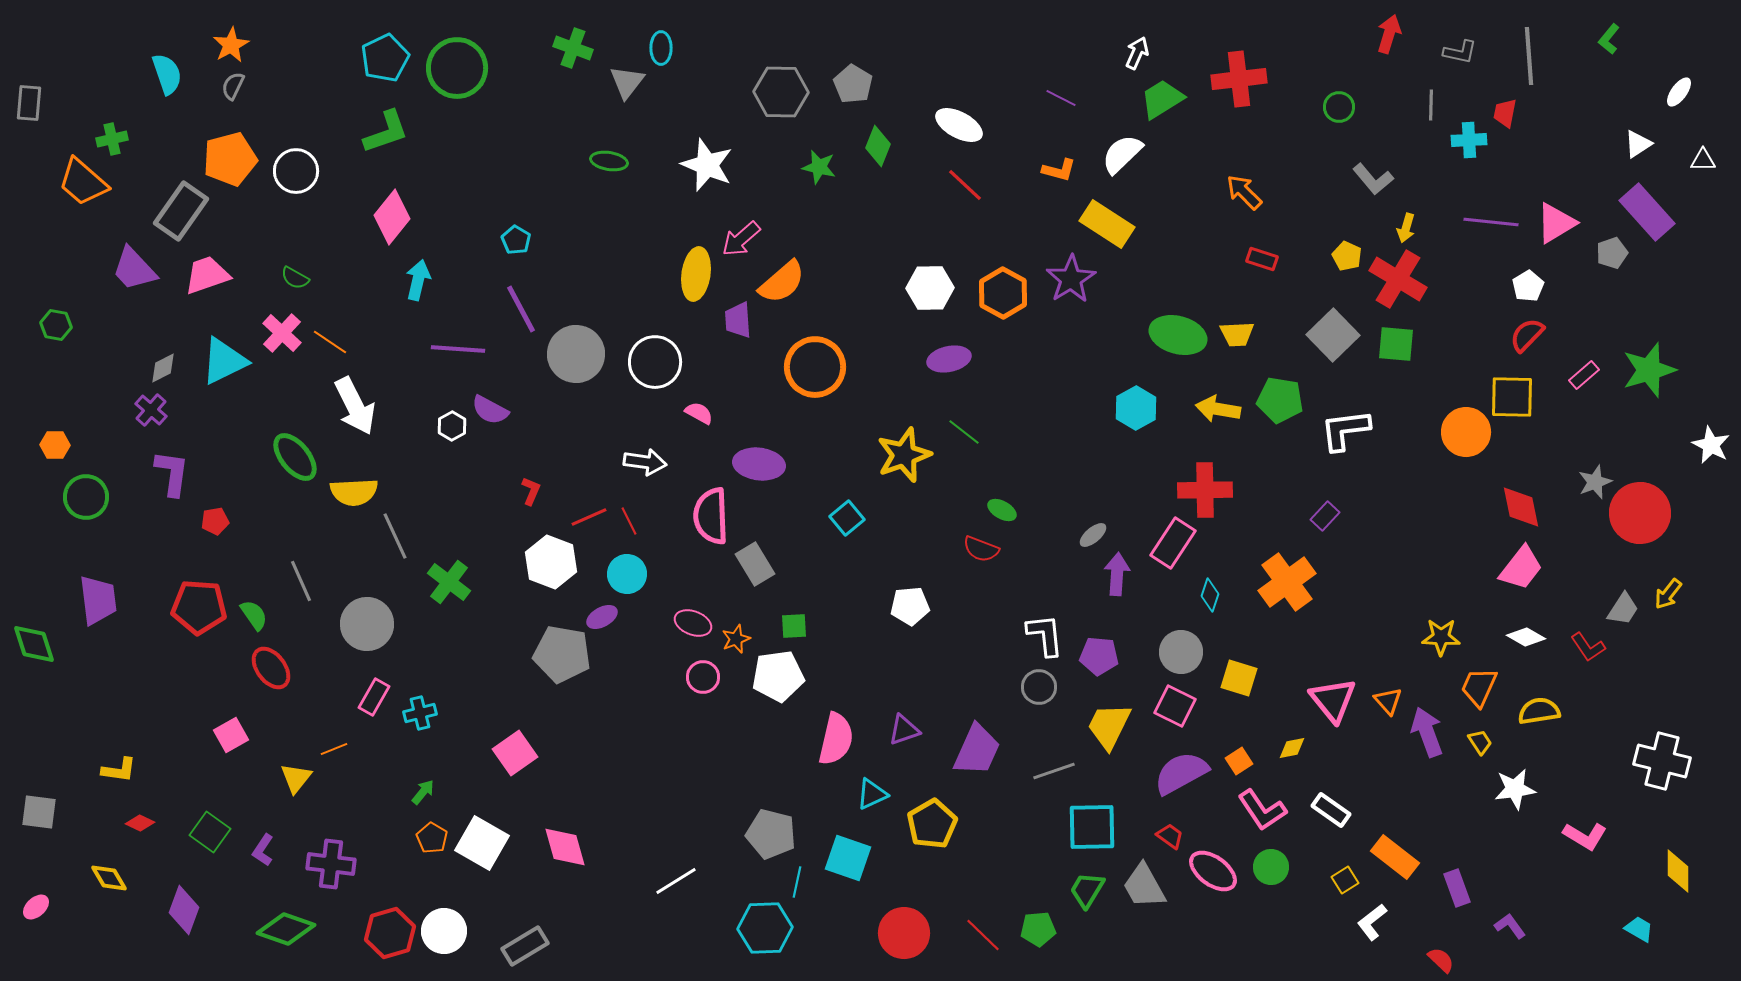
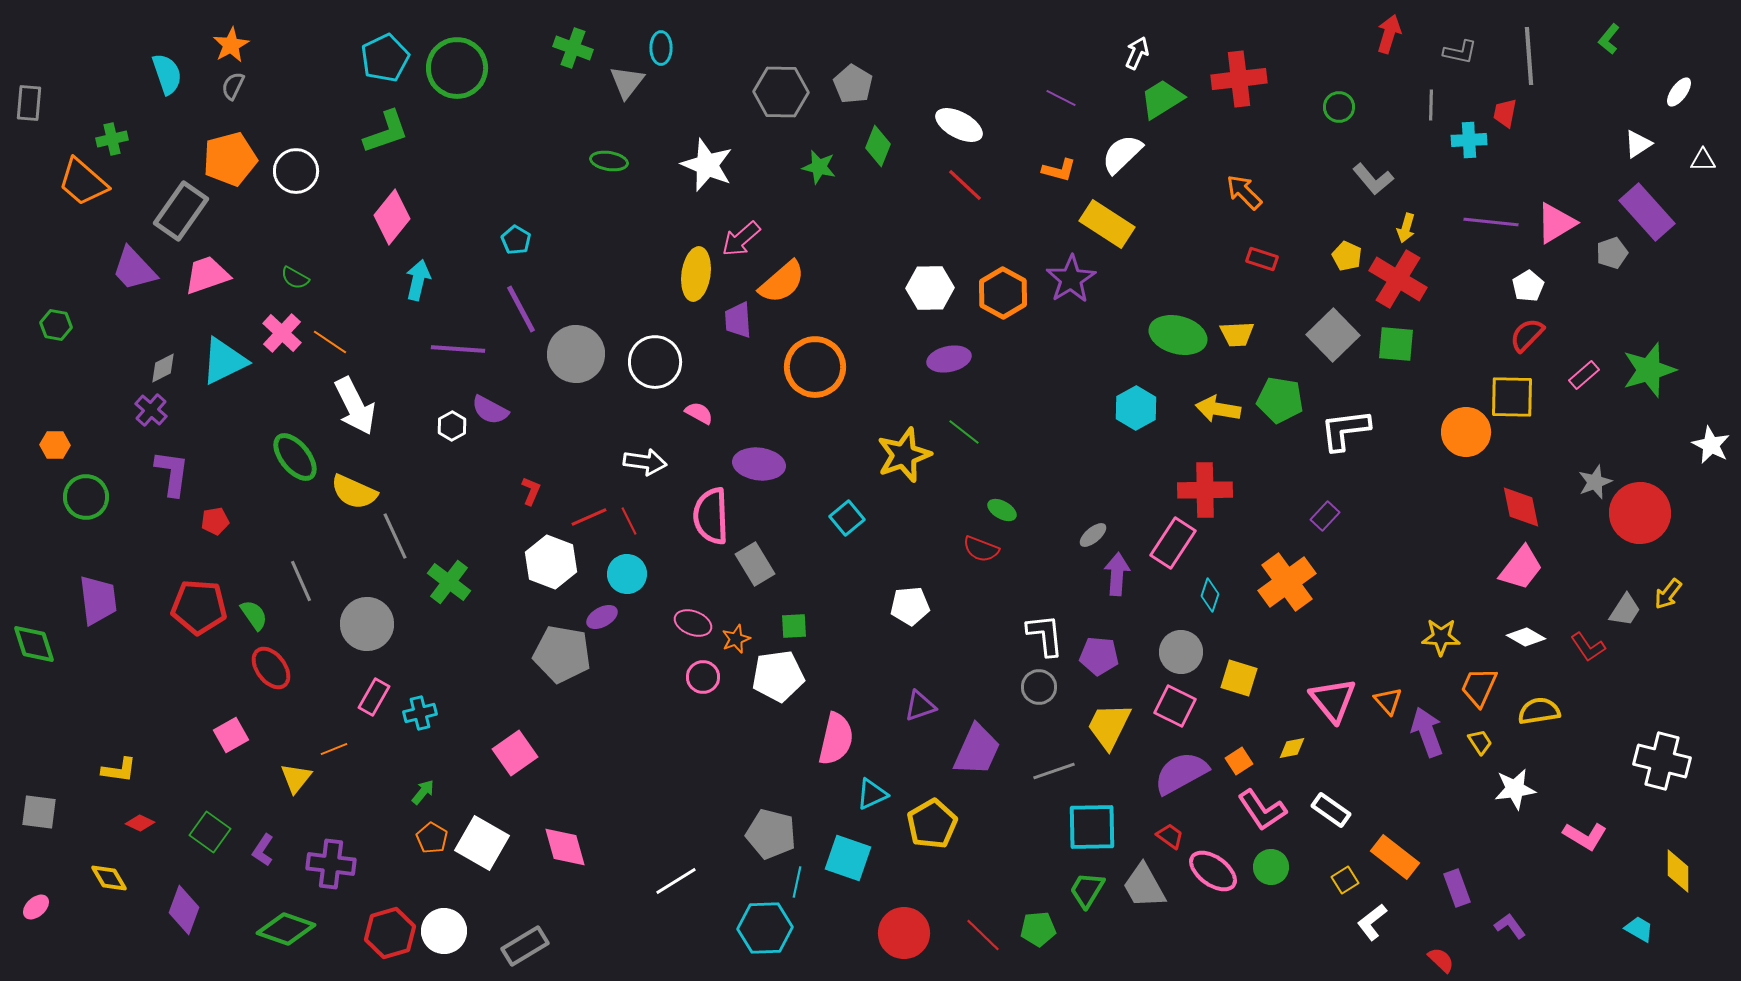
yellow semicircle at (354, 492): rotated 27 degrees clockwise
gray trapezoid at (1623, 609): moved 2 px right, 1 px down
purple triangle at (904, 730): moved 16 px right, 24 px up
